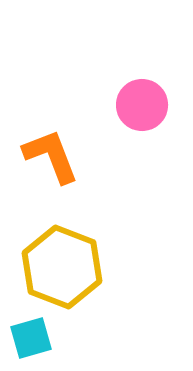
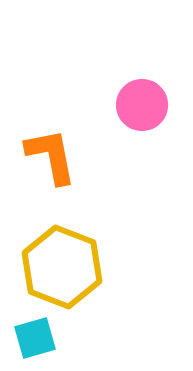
orange L-shape: rotated 10 degrees clockwise
cyan square: moved 4 px right
